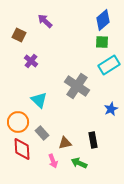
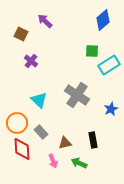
brown square: moved 2 px right, 1 px up
green square: moved 10 px left, 9 px down
gray cross: moved 9 px down
orange circle: moved 1 px left, 1 px down
gray rectangle: moved 1 px left, 1 px up
